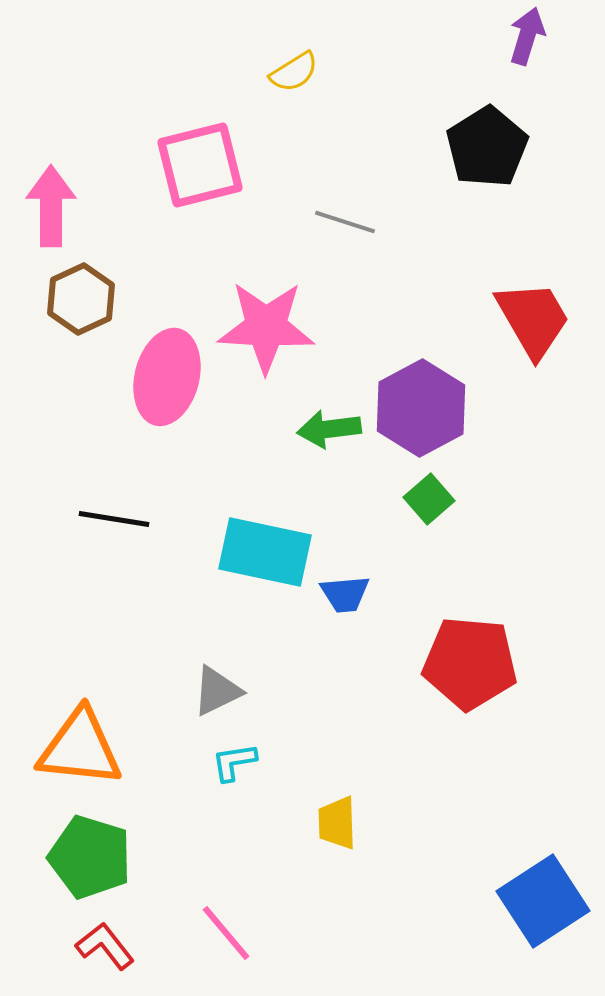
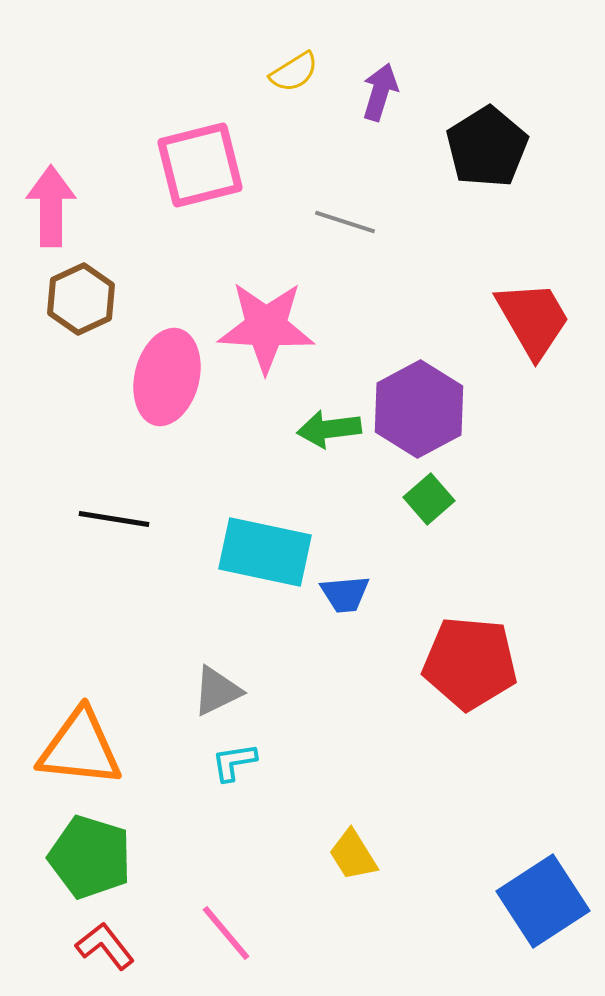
purple arrow: moved 147 px left, 56 px down
purple hexagon: moved 2 px left, 1 px down
yellow trapezoid: moved 16 px right, 32 px down; rotated 30 degrees counterclockwise
